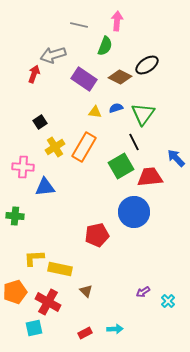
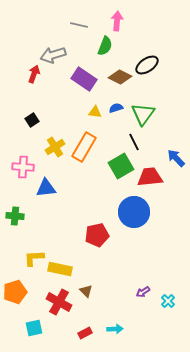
black square: moved 8 px left, 2 px up
blue triangle: moved 1 px right, 1 px down
red cross: moved 11 px right
